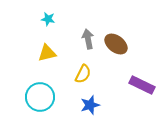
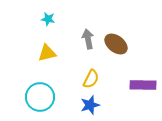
yellow semicircle: moved 8 px right, 5 px down
purple rectangle: moved 1 px right; rotated 25 degrees counterclockwise
